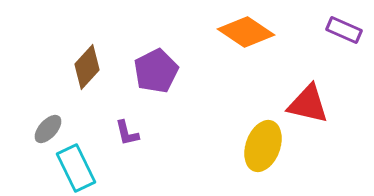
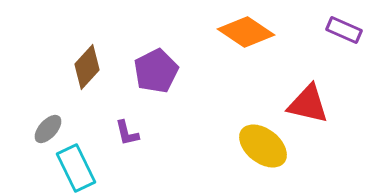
yellow ellipse: rotated 72 degrees counterclockwise
